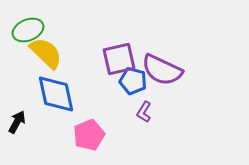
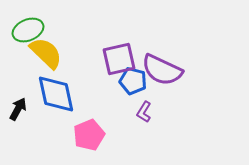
black arrow: moved 1 px right, 13 px up
